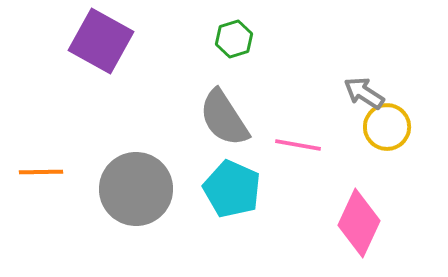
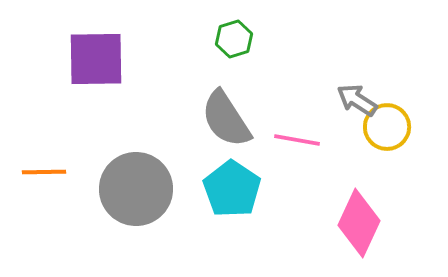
purple square: moved 5 px left, 18 px down; rotated 30 degrees counterclockwise
gray arrow: moved 7 px left, 7 px down
gray semicircle: moved 2 px right, 1 px down
pink line: moved 1 px left, 5 px up
orange line: moved 3 px right
cyan pentagon: rotated 10 degrees clockwise
